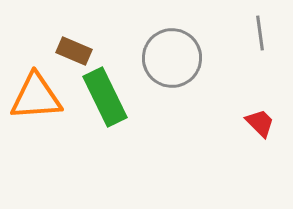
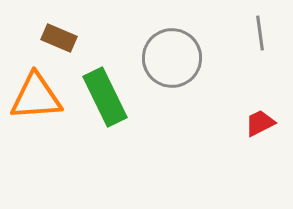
brown rectangle: moved 15 px left, 13 px up
red trapezoid: rotated 72 degrees counterclockwise
